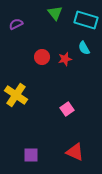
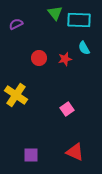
cyan rectangle: moved 7 px left; rotated 15 degrees counterclockwise
red circle: moved 3 px left, 1 px down
